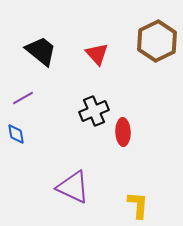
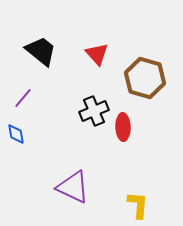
brown hexagon: moved 12 px left, 37 px down; rotated 18 degrees counterclockwise
purple line: rotated 20 degrees counterclockwise
red ellipse: moved 5 px up
